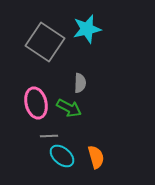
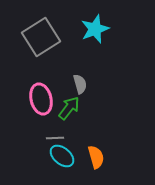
cyan star: moved 8 px right; rotated 8 degrees counterclockwise
gray square: moved 4 px left, 5 px up; rotated 24 degrees clockwise
gray semicircle: moved 1 px down; rotated 18 degrees counterclockwise
pink ellipse: moved 5 px right, 4 px up
green arrow: rotated 80 degrees counterclockwise
gray line: moved 6 px right, 2 px down
